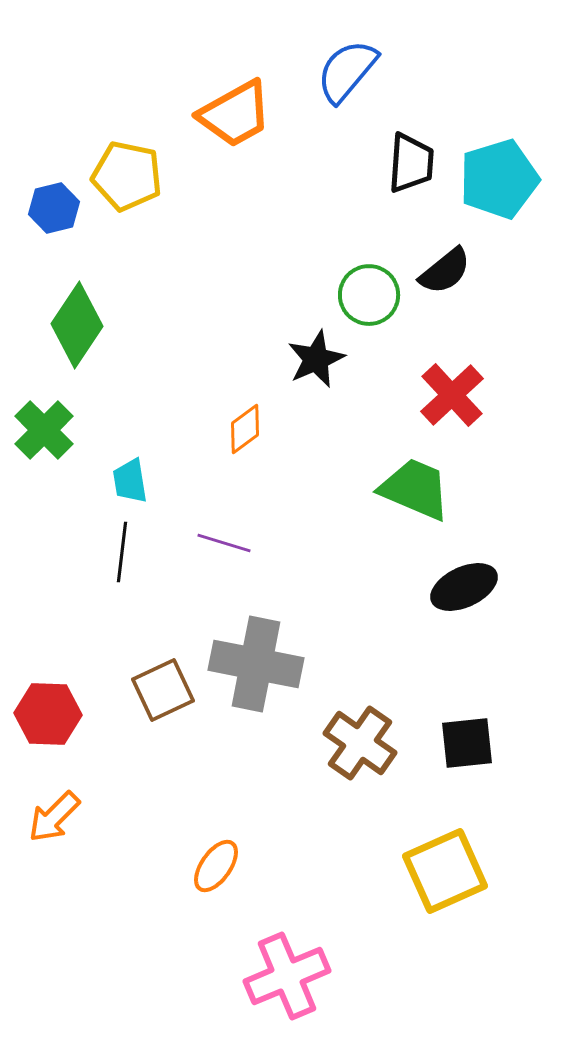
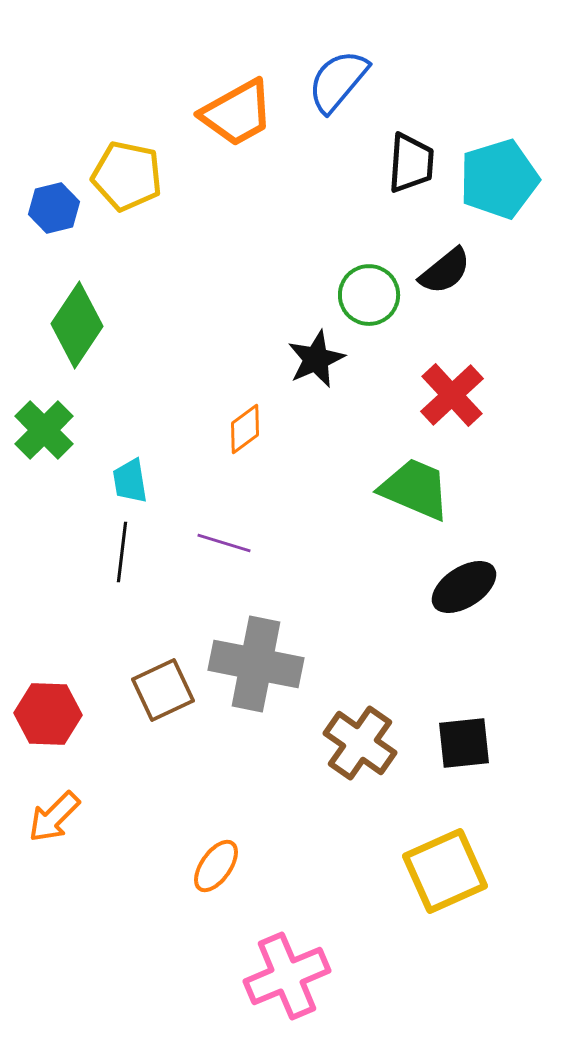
blue semicircle: moved 9 px left, 10 px down
orange trapezoid: moved 2 px right, 1 px up
black ellipse: rotated 8 degrees counterclockwise
black square: moved 3 px left
